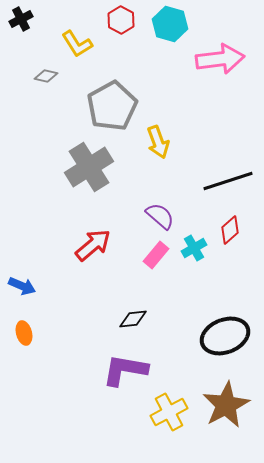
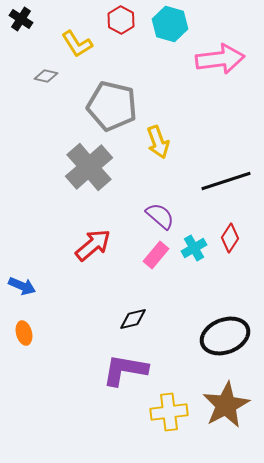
black cross: rotated 30 degrees counterclockwise
gray pentagon: rotated 30 degrees counterclockwise
gray cross: rotated 9 degrees counterclockwise
black line: moved 2 px left
red diamond: moved 8 px down; rotated 16 degrees counterclockwise
black diamond: rotated 8 degrees counterclockwise
yellow cross: rotated 21 degrees clockwise
